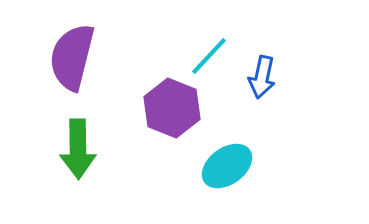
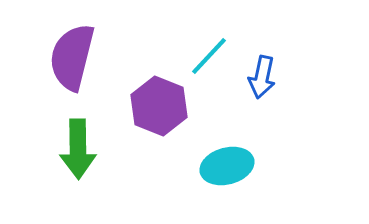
purple hexagon: moved 13 px left, 2 px up
cyan ellipse: rotated 21 degrees clockwise
